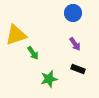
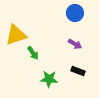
blue circle: moved 2 px right
purple arrow: rotated 24 degrees counterclockwise
black rectangle: moved 2 px down
green star: rotated 18 degrees clockwise
